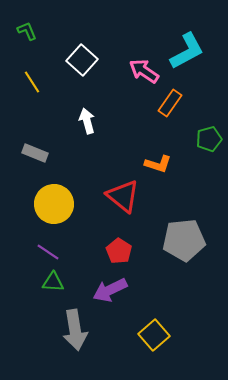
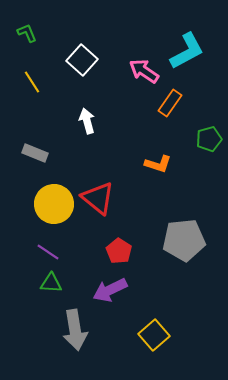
green L-shape: moved 2 px down
red triangle: moved 25 px left, 2 px down
green triangle: moved 2 px left, 1 px down
